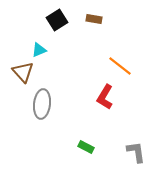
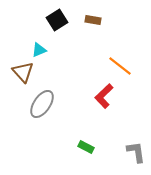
brown rectangle: moved 1 px left, 1 px down
red L-shape: moved 1 px left, 1 px up; rotated 15 degrees clockwise
gray ellipse: rotated 28 degrees clockwise
